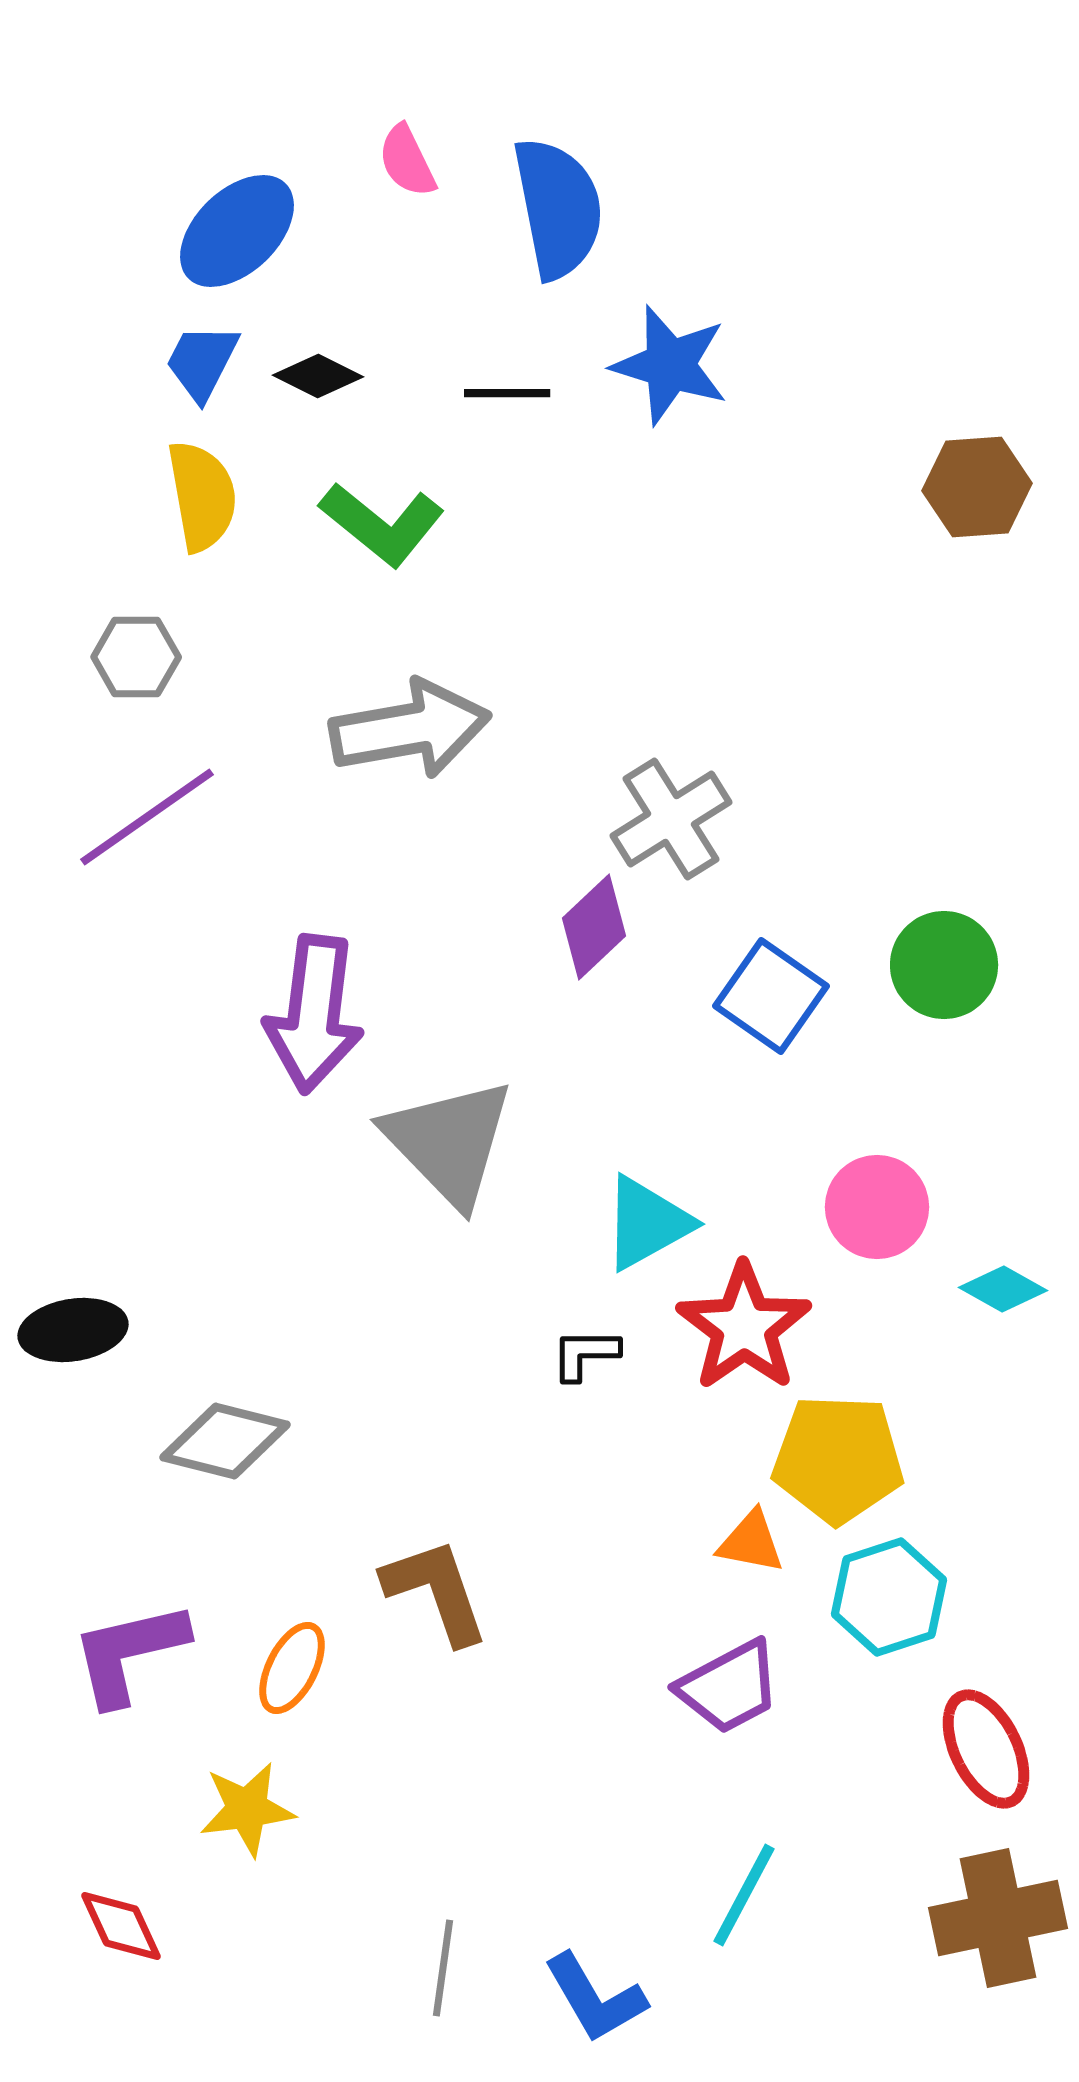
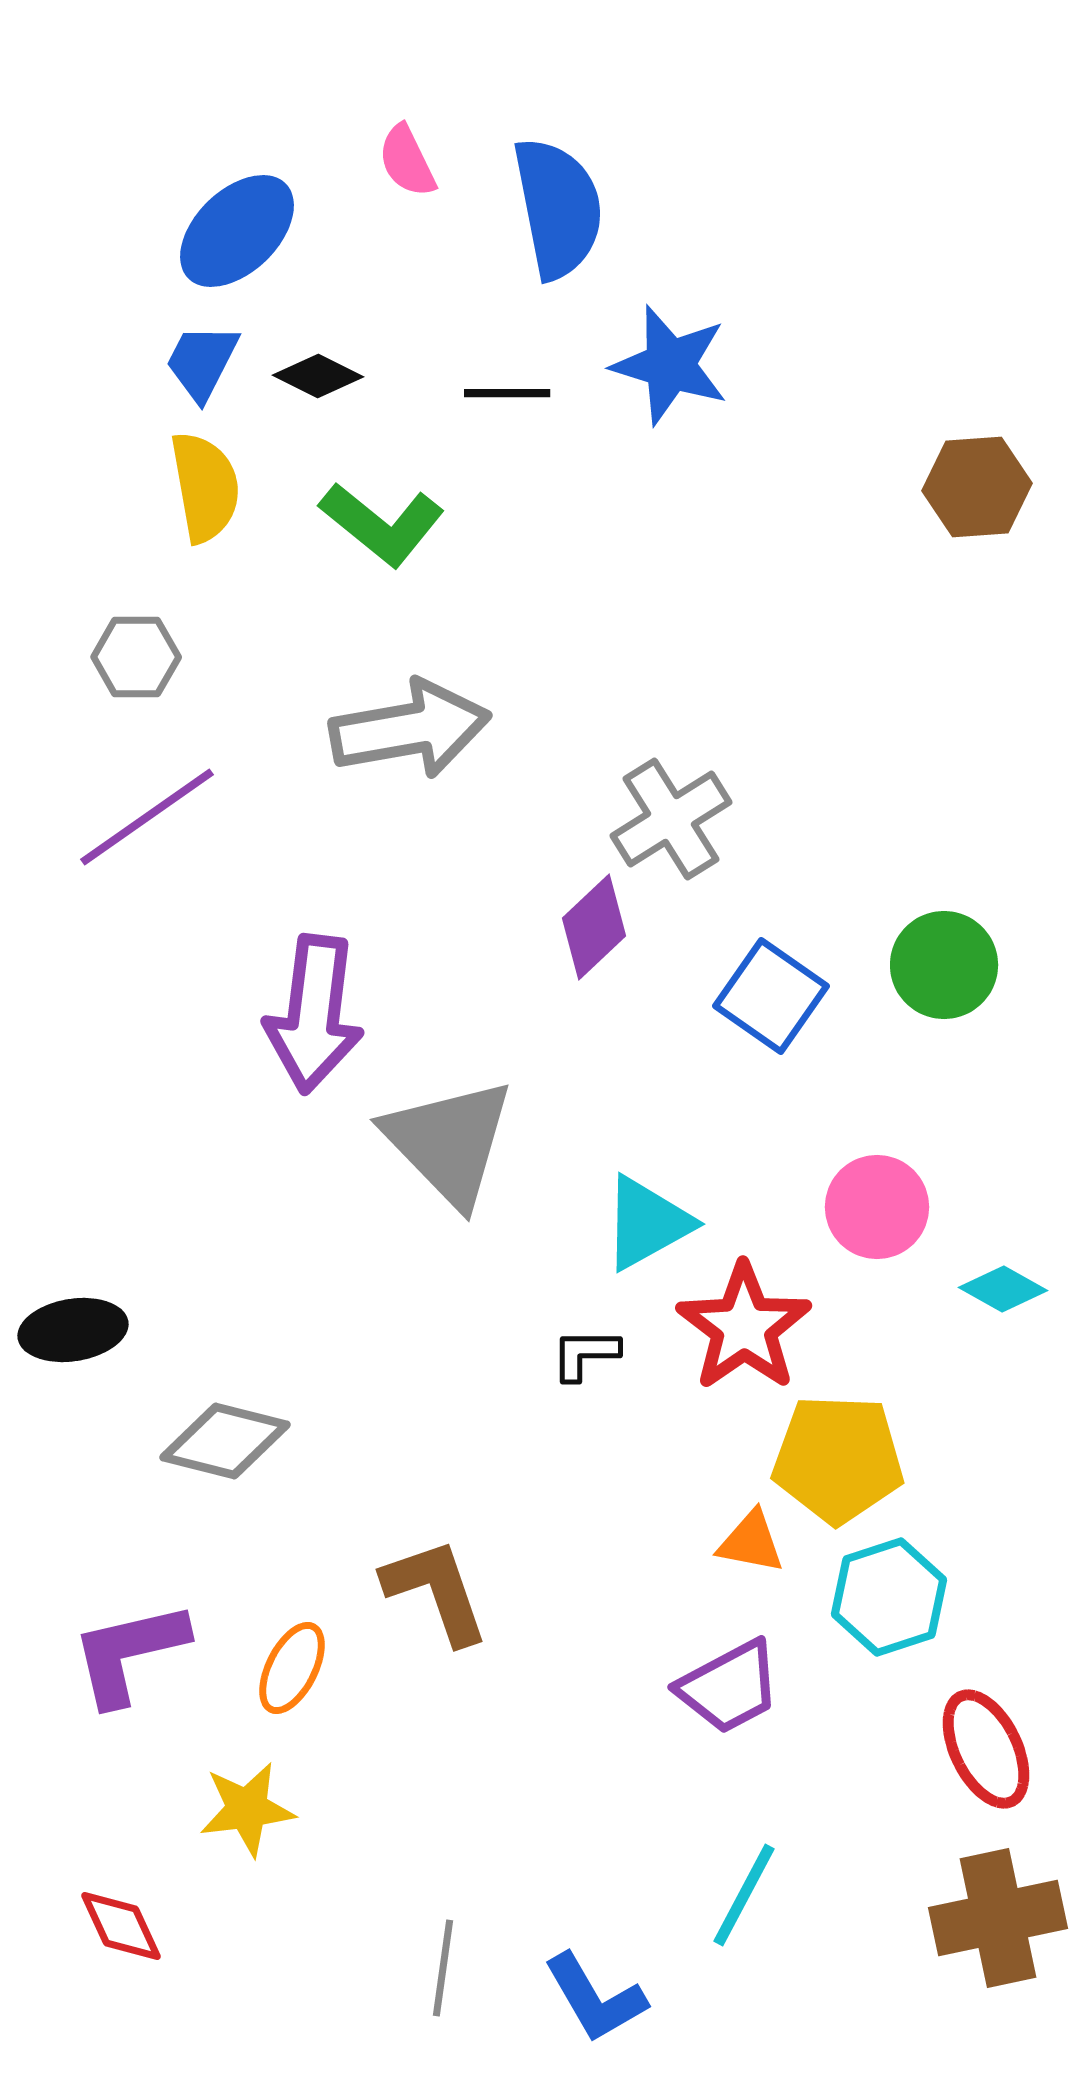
yellow semicircle: moved 3 px right, 9 px up
